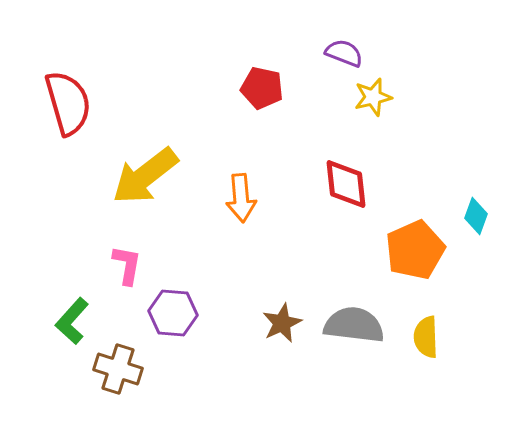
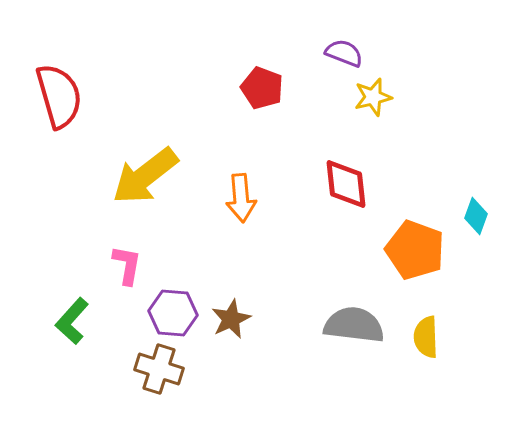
red pentagon: rotated 9 degrees clockwise
red semicircle: moved 9 px left, 7 px up
orange pentagon: rotated 28 degrees counterclockwise
brown star: moved 51 px left, 4 px up
brown cross: moved 41 px right
